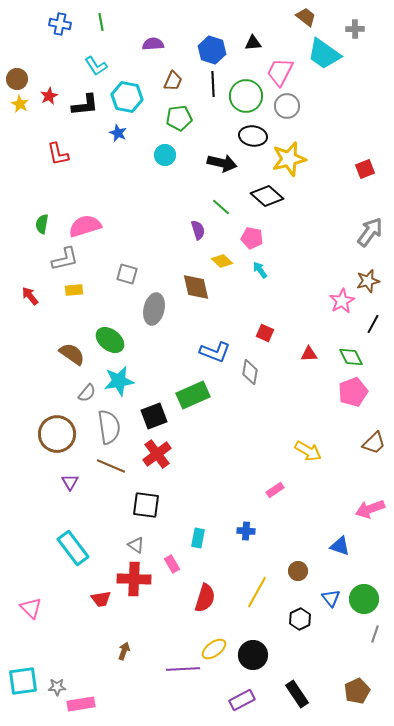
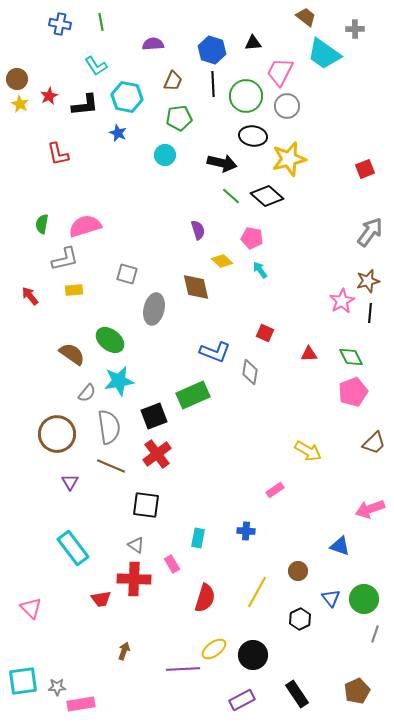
green line at (221, 207): moved 10 px right, 11 px up
black line at (373, 324): moved 3 px left, 11 px up; rotated 24 degrees counterclockwise
